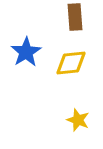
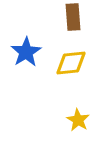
brown rectangle: moved 2 px left
yellow star: rotated 10 degrees clockwise
